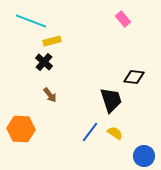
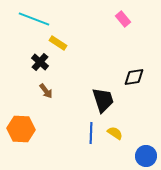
cyan line: moved 3 px right, 2 px up
yellow rectangle: moved 6 px right, 2 px down; rotated 48 degrees clockwise
black cross: moved 4 px left
black diamond: rotated 15 degrees counterclockwise
brown arrow: moved 4 px left, 4 px up
black trapezoid: moved 8 px left
blue line: moved 1 px right, 1 px down; rotated 35 degrees counterclockwise
blue circle: moved 2 px right
